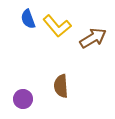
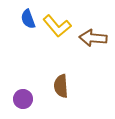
brown arrow: rotated 144 degrees counterclockwise
